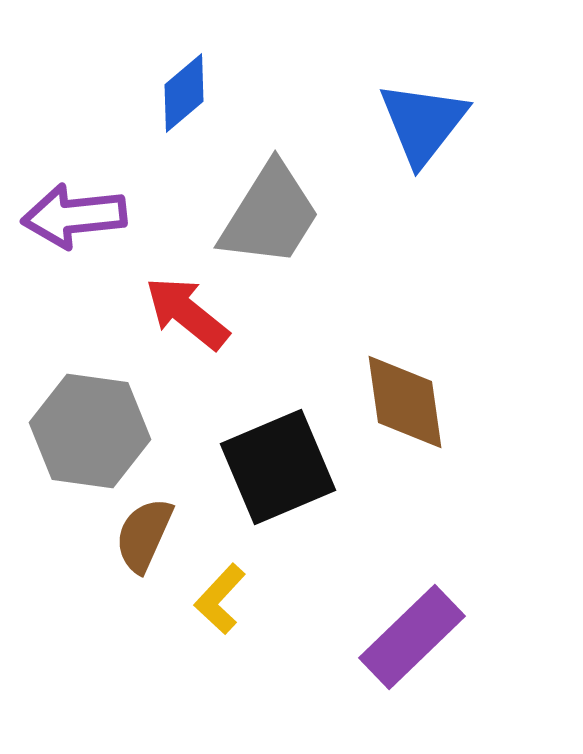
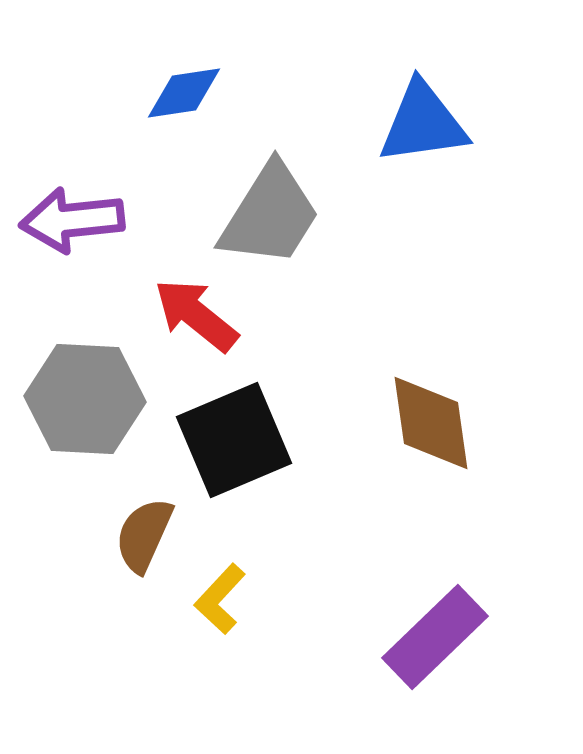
blue diamond: rotated 32 degrees clockwise
blue triangle: rotated 44 degrees clockwise
purple arrow: moved 2 px left, 4 px down
red arrow: moved 9 px right, 2 px down
brown diamond: moved 26 px right, 21 px down
gray hexagon: moved 5 px left, 32 px up; rotated 5 degrees counterclockwise
black square: moved 44 px left, 27 px up
purple rectangle: moved 23 px right
